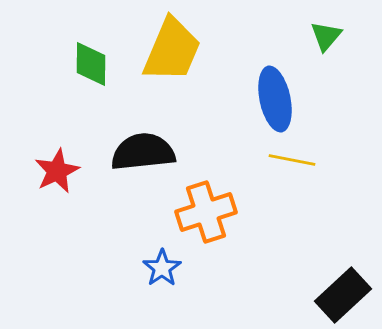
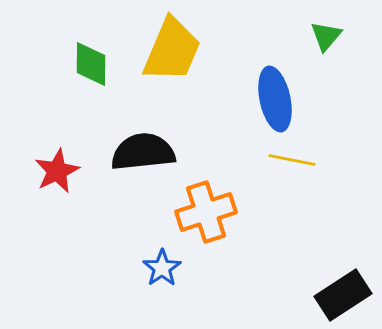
black rectangle: rotated 10 degrees clockwise
